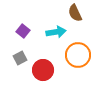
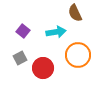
red circle: moved 2 px up
